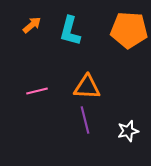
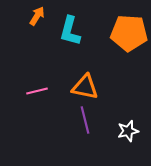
orange arrow: moved 5 px right, 9 px up; rotated 18 degrees counterclockwise
orange pentagon: moved 3 px down
orange triangle: moved 2 px left; rotated 8 degrees clockwise
